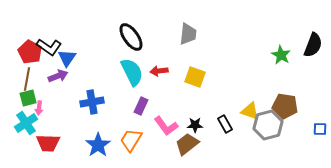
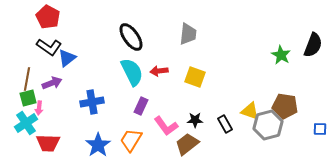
red pentagon: moved 18 px right, 35 px up
blue triangle: rotated 18 degrees clockwise
purple arrow: moved 6 px left, 7 px down
black star: moved 5 px up
